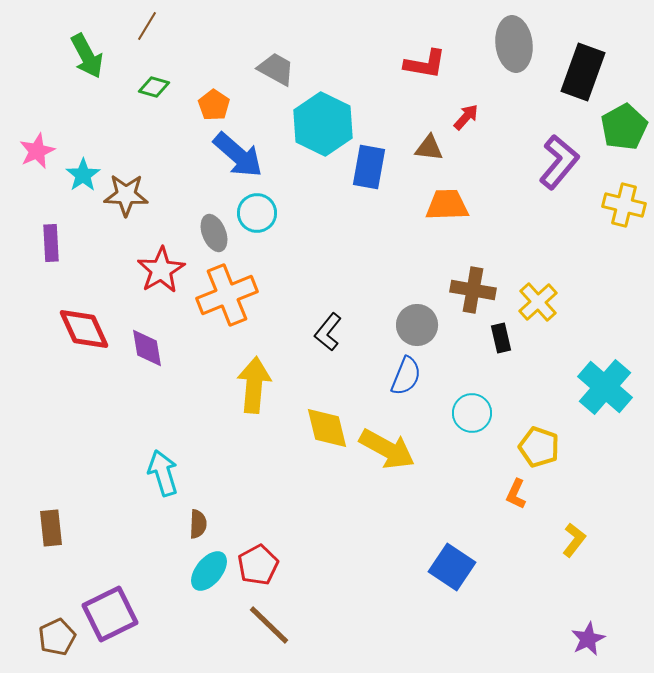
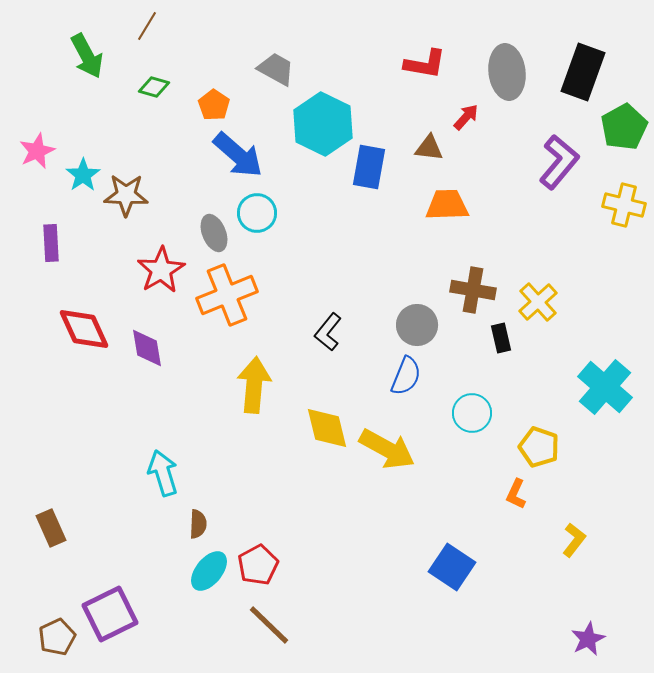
gray ellipse at (514, 44): moved 7 px left, 28 px down
brown rectangle at (51, 528): rotated 18 degrees counterclockwise
